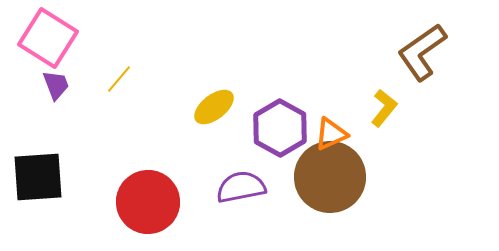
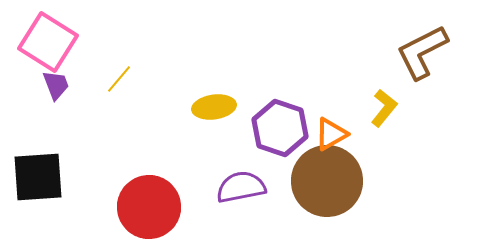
pink square: moved 4 px down
brown L-shape: rotated 8 degrees clockwise
yellow ellipse: rotated 30 degrees clockwise
purple hexagon: rotated 10 degrees counterclockwise
orange triangle: rotated 6 degrees counterclockwise
brown circle: moved 3 px left, 4 px down
red circle: moved 1 px right, 5 px down
